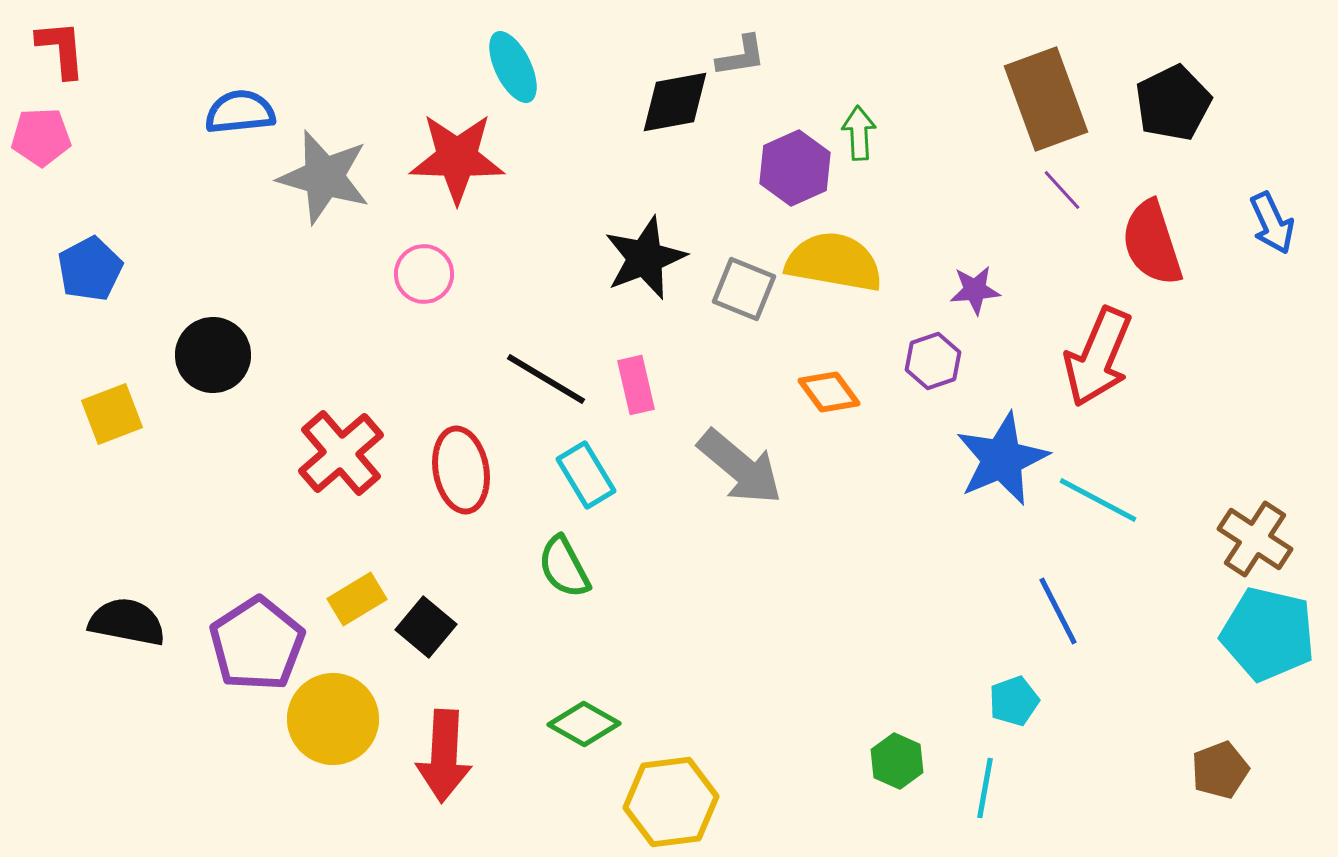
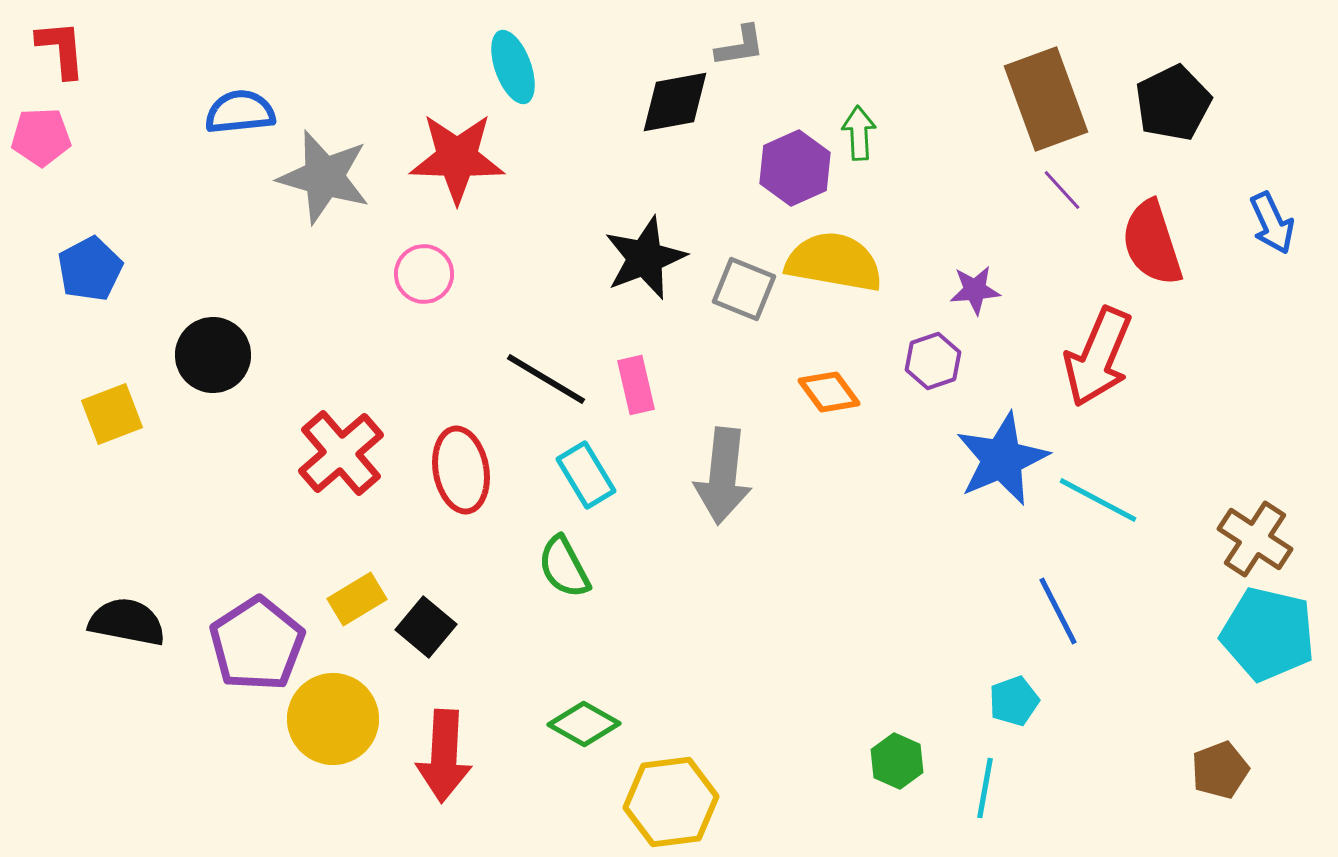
gray L-shape at (741, 56): moved 1 px left, 10 px up
cyan ellipse at (513, 67): rotated 6 degrees clockwise
gray arrow at (740, 467): moved 17 px left, 9 px down; rotated 56 degrees clockwise
